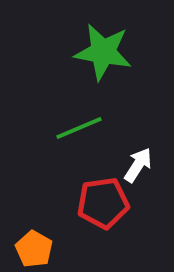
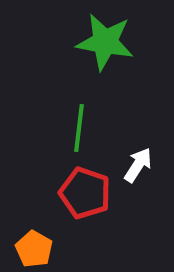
green star: moved 2 px right, 10 px up
green line: rotated 60 degrees counterclockwise
red pentagon: moved 18 px left, 10 px up; rotated 27 degrees clockwise
